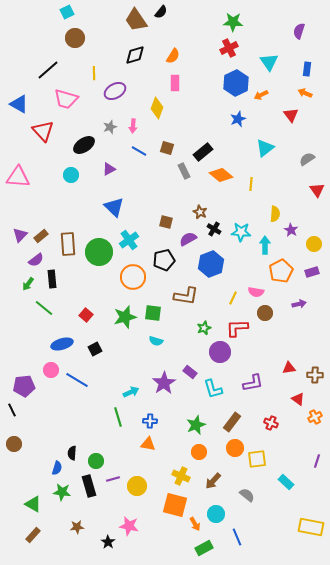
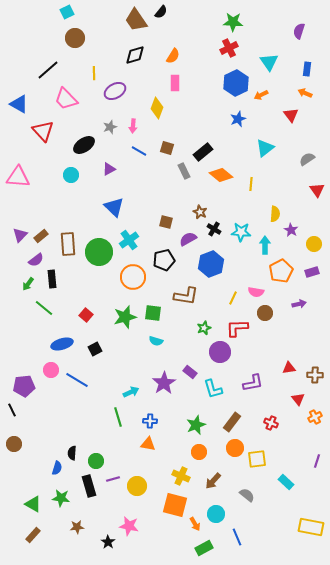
pink trapezoid at (66, 99): rotated 30 degrees clockwise
red triangle at (298, 399): rotated 16 degrees clockwise
green star at (62, 492): moved 1 px left, 6 px down
